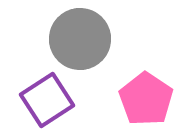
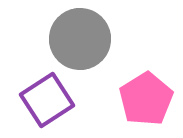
pink pentagon: rotated 6 degrees clockwise
